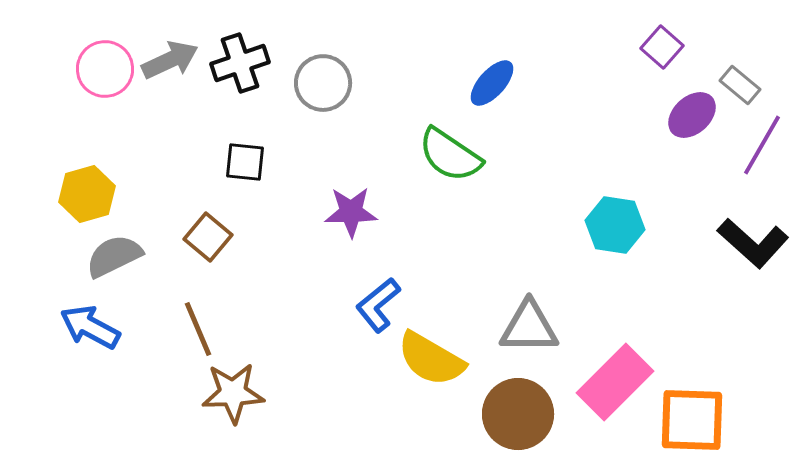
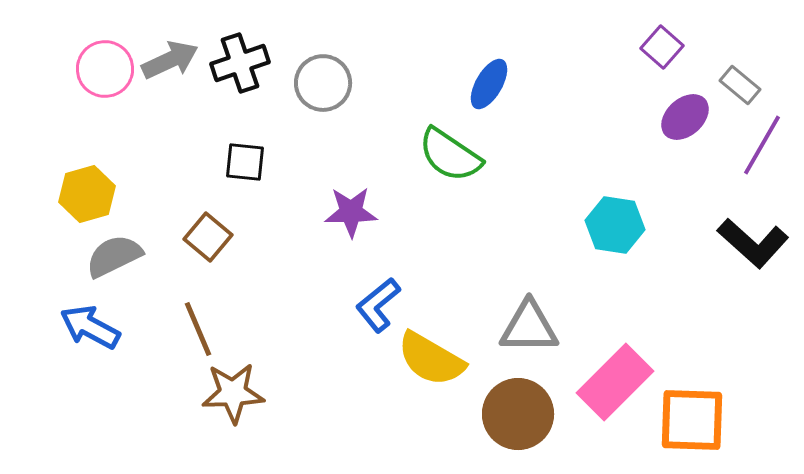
blue ellipse: moved 3 px left, 1 px down; rotated 12 degrees counterclockwise
purple ellipse: moved 7 px left, 2 px down
